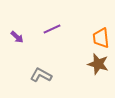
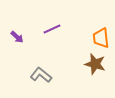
brown star: moved 3 px left
gray L-shape: rotated 10 degrees clockwise
